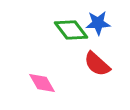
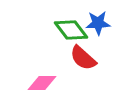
red semicircle: moved 14 px left, 6 px up
pink diamond: rotated 60 degrees counterclockwise
